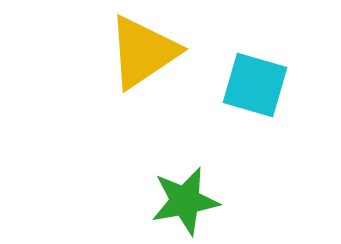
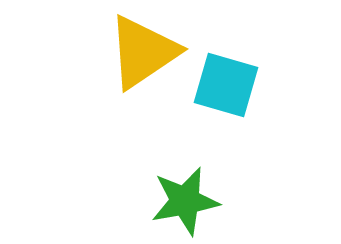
cyan square: moved 29 px left
